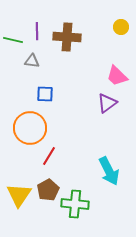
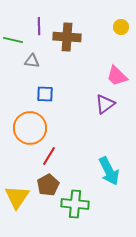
purple line: moved 2 px right, 5 px up
purple triangle: moved 2 px left, 1 px down
brown pentagon: moved 5 px up
yellow triangle: moved 2 px left, 2 px down
